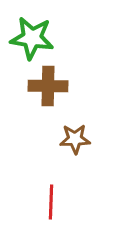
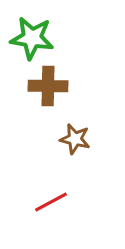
brown star: rotated 16 degrees clockwise
red line: rotated 60 degrees clockwise
